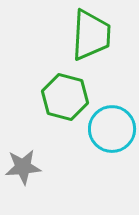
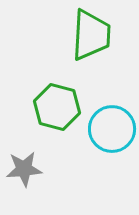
green hexagon: moved 8 px left, 10 px down
gray star: moved 1 px right, 2 px down
